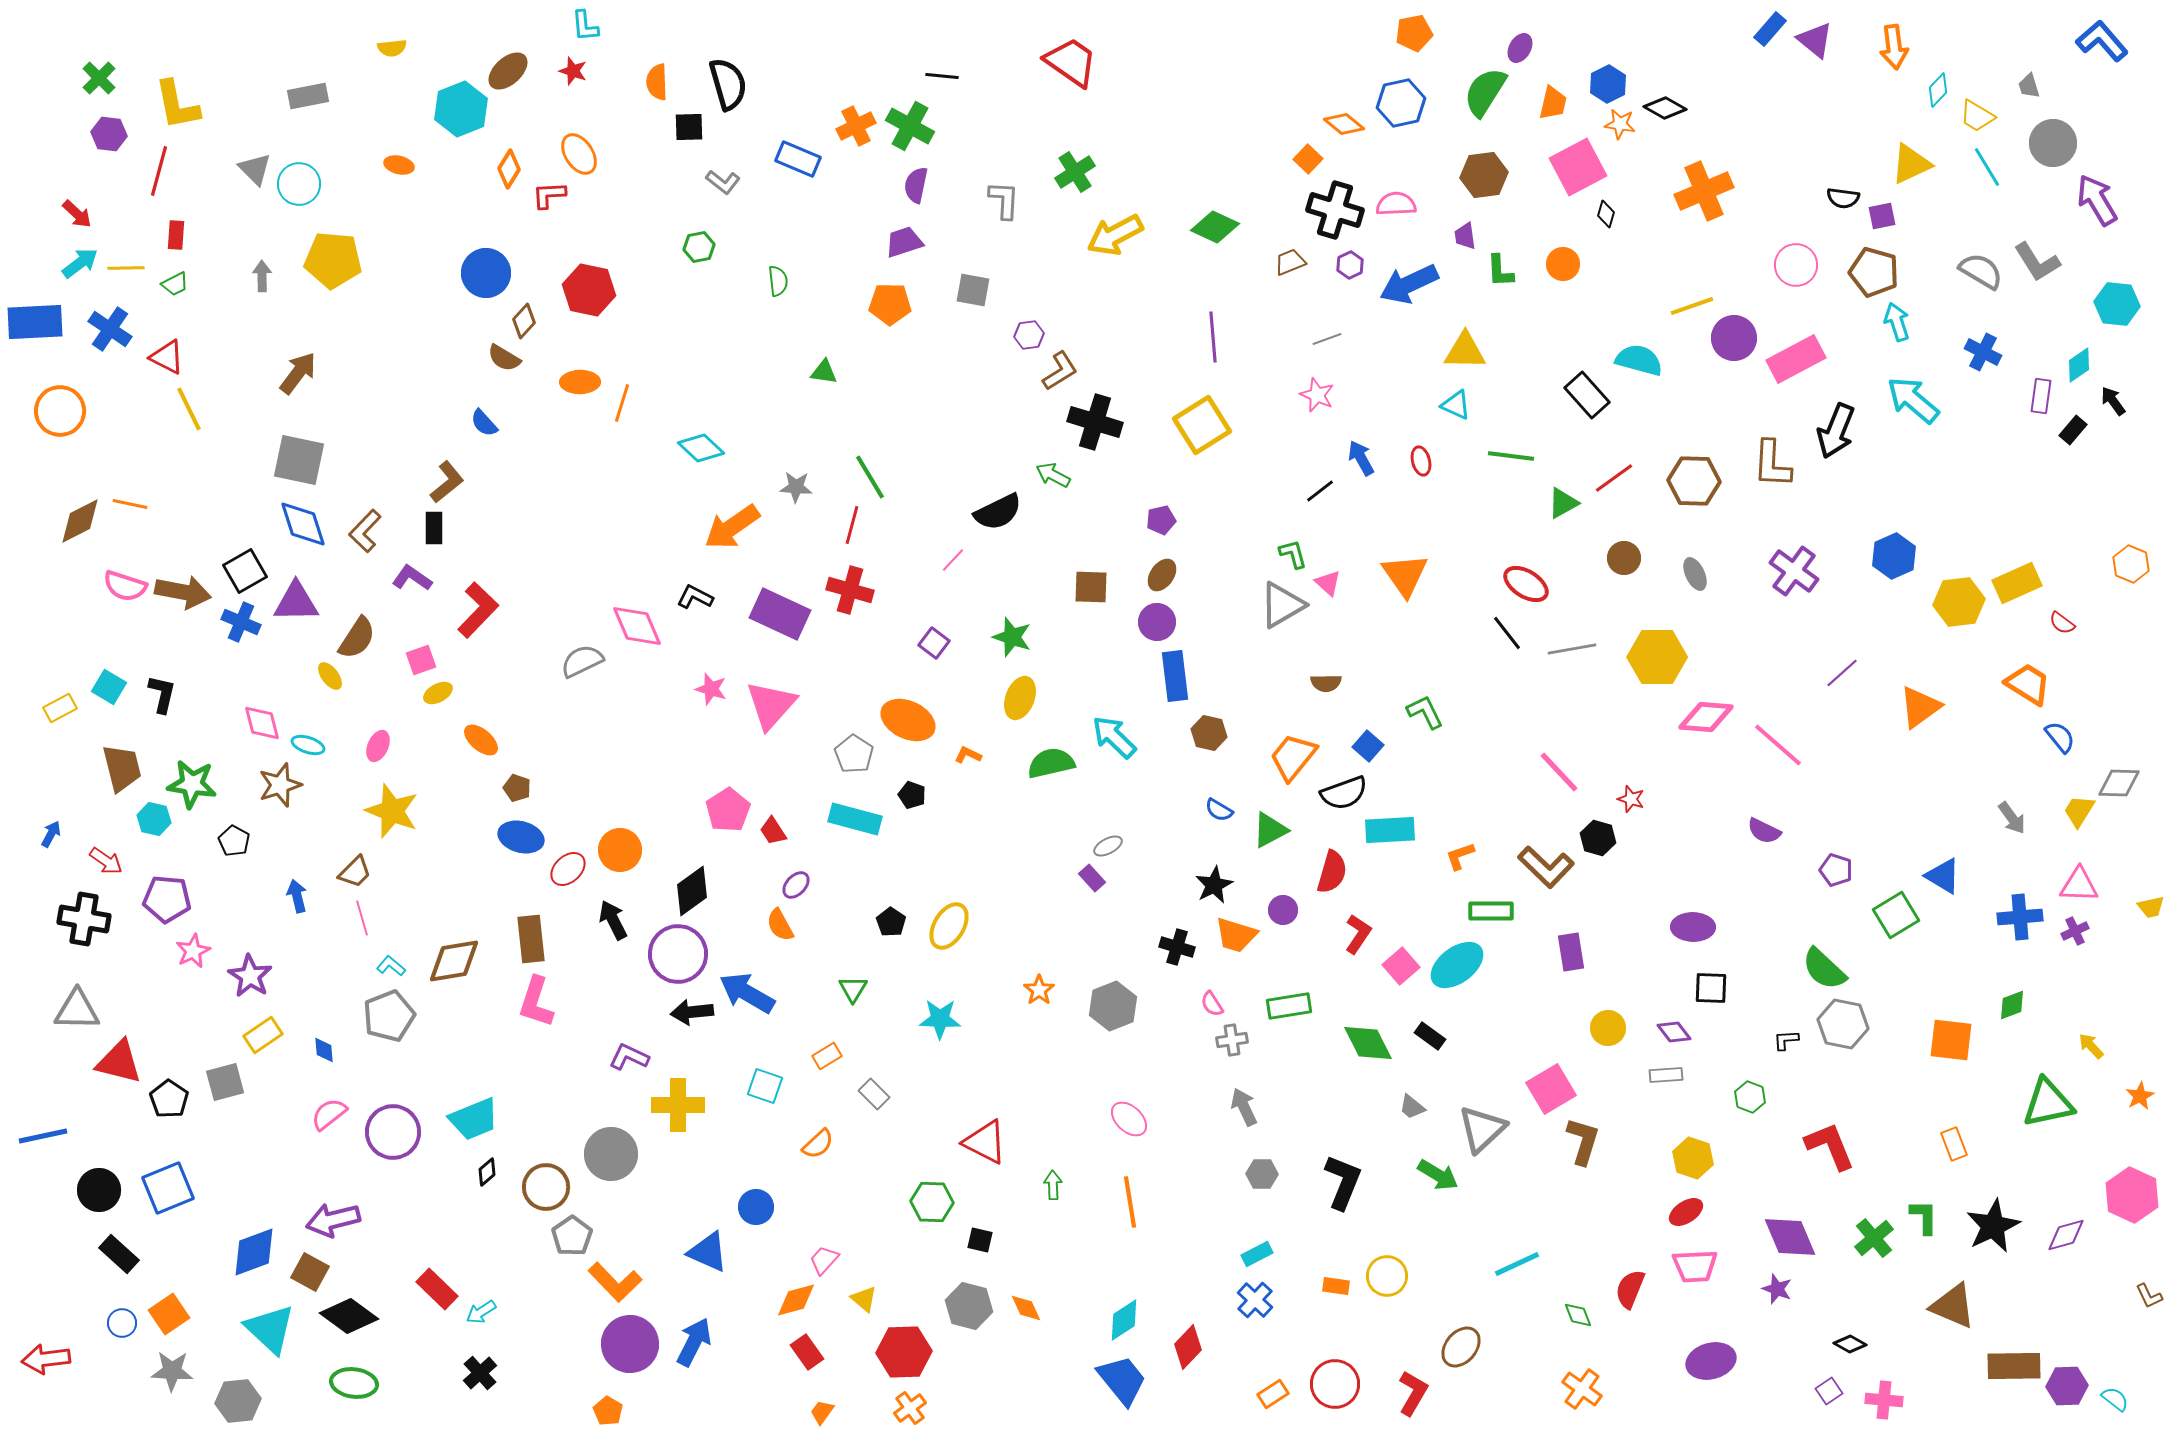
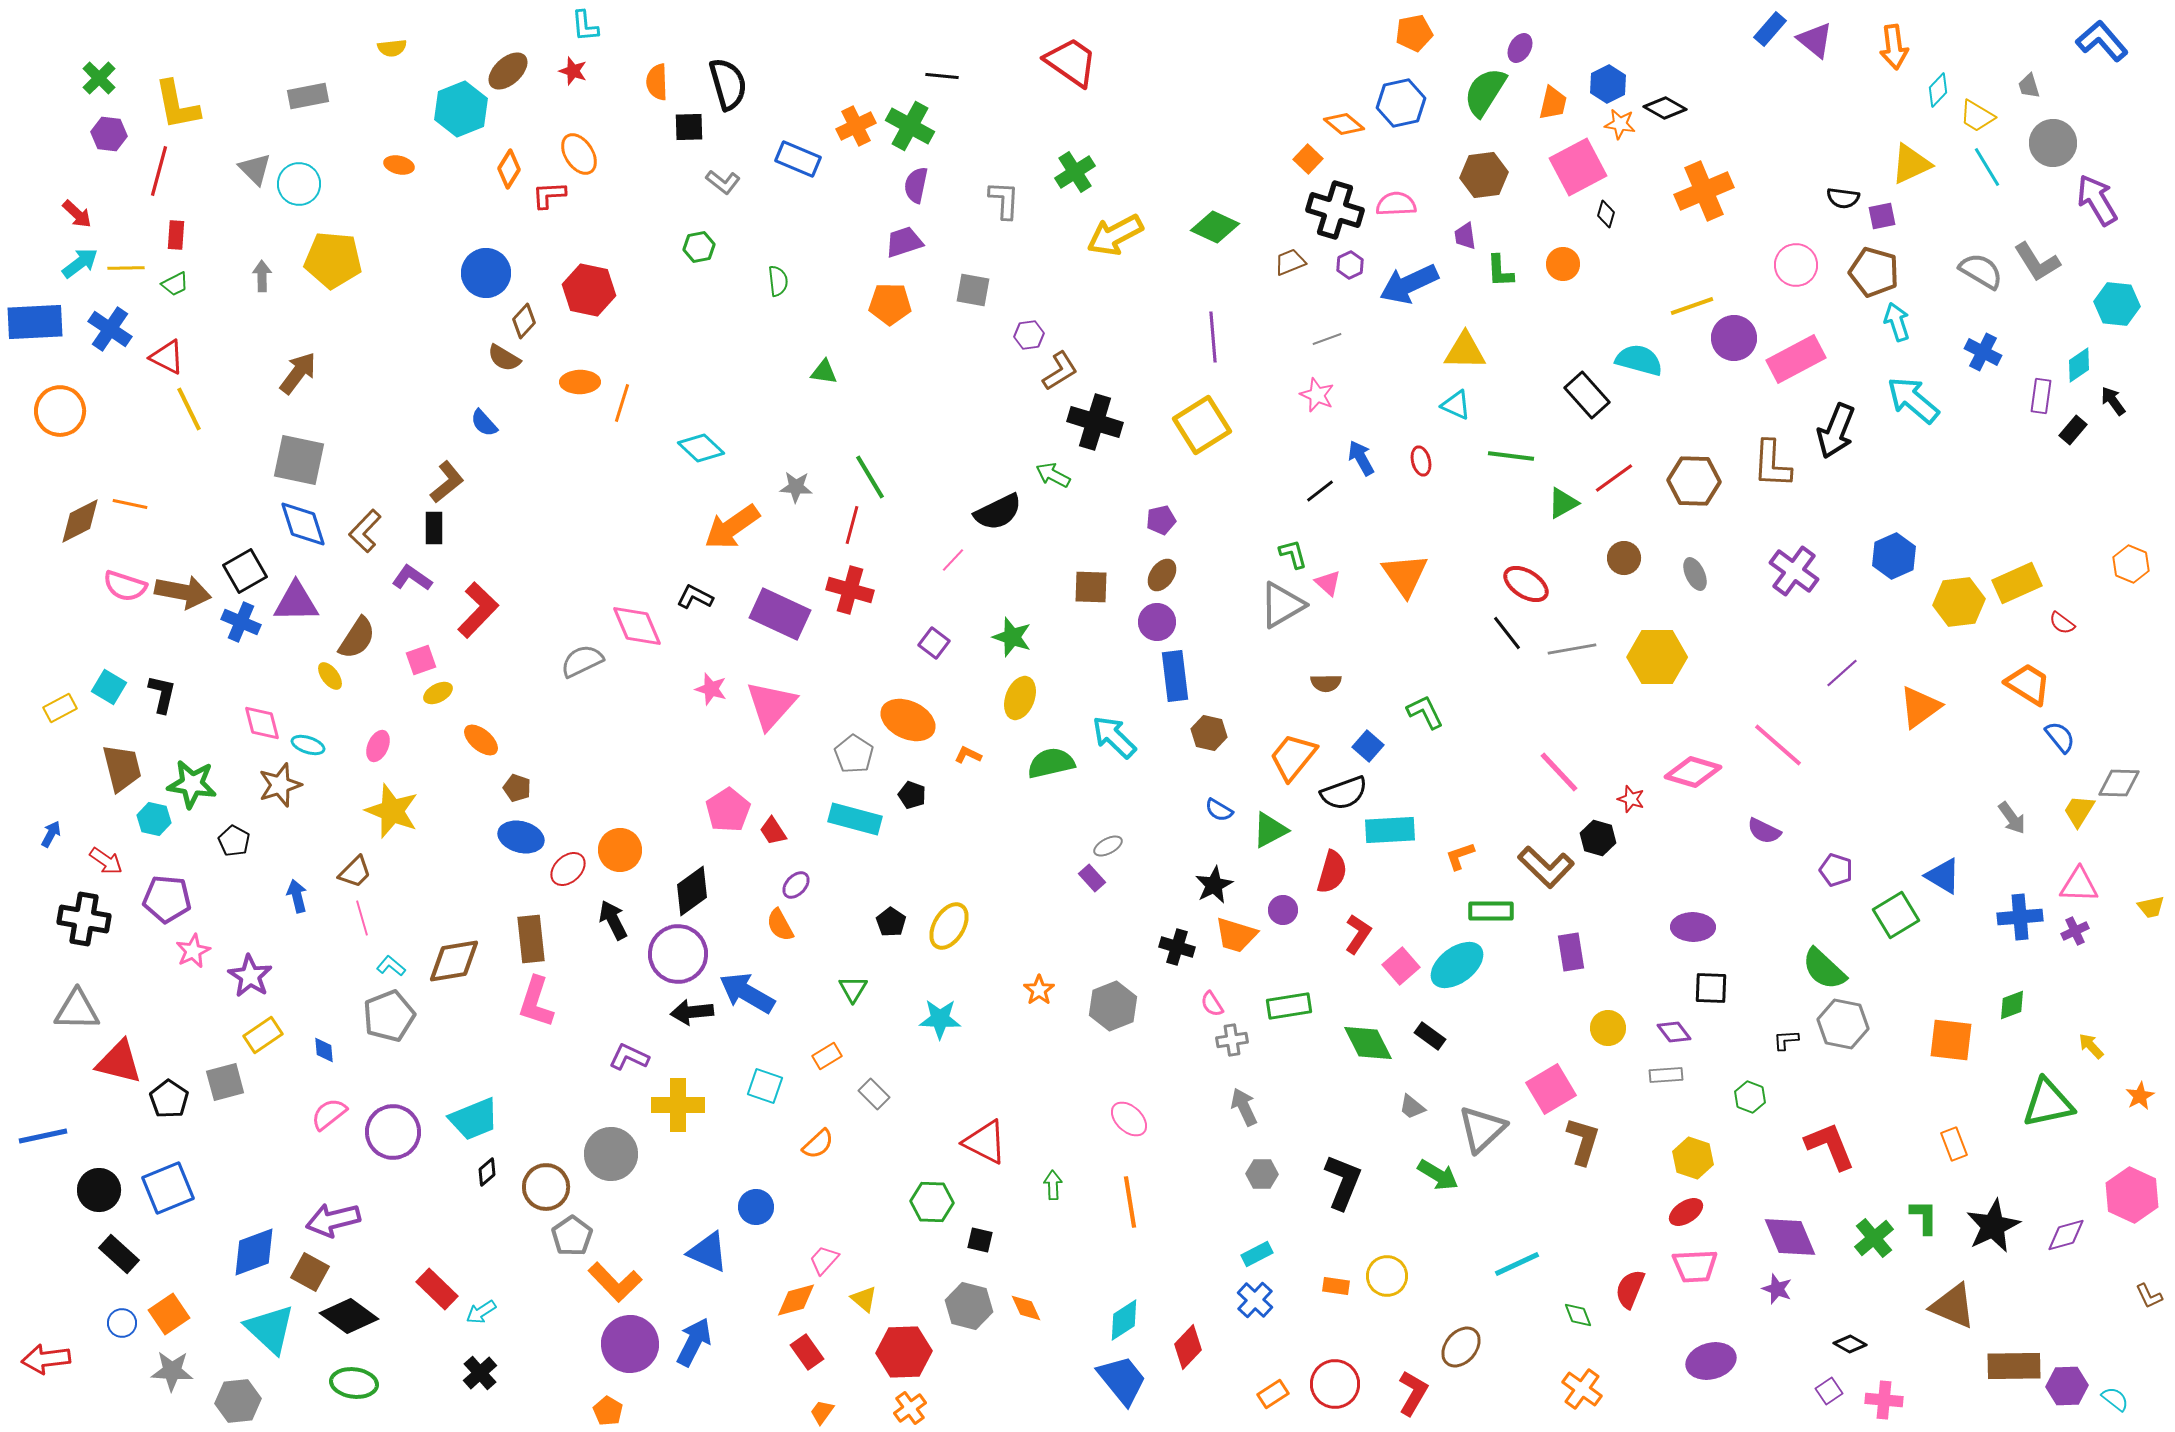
pink diamond at (1706, 717): moved 13 px left, 55 px down; rotated 12 degrees clockwise
